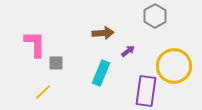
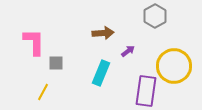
pink L-shape: moved 1 px left, 2 px up
yellow line: rotated 18 degrees counterclockwise
